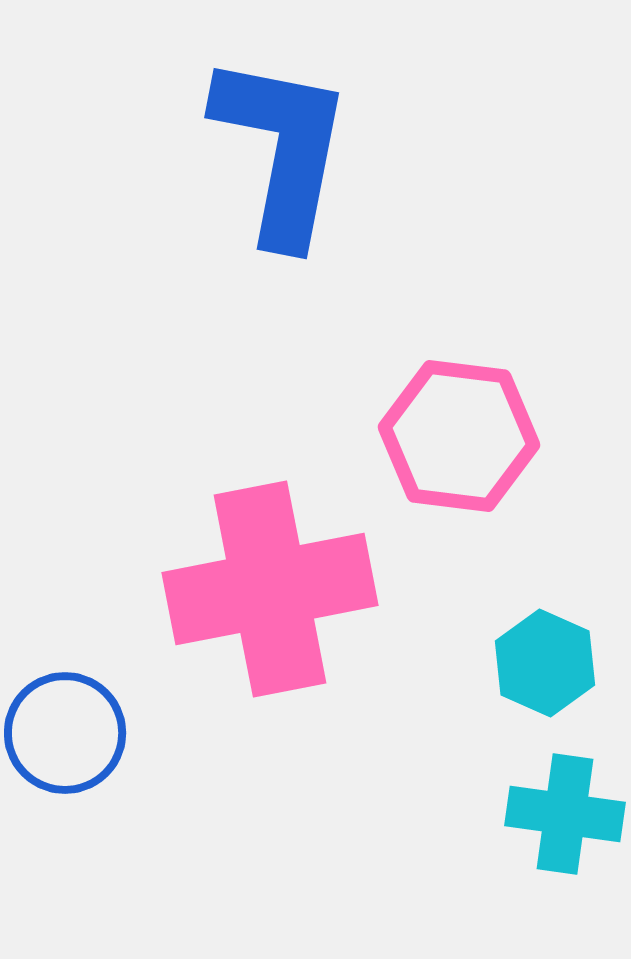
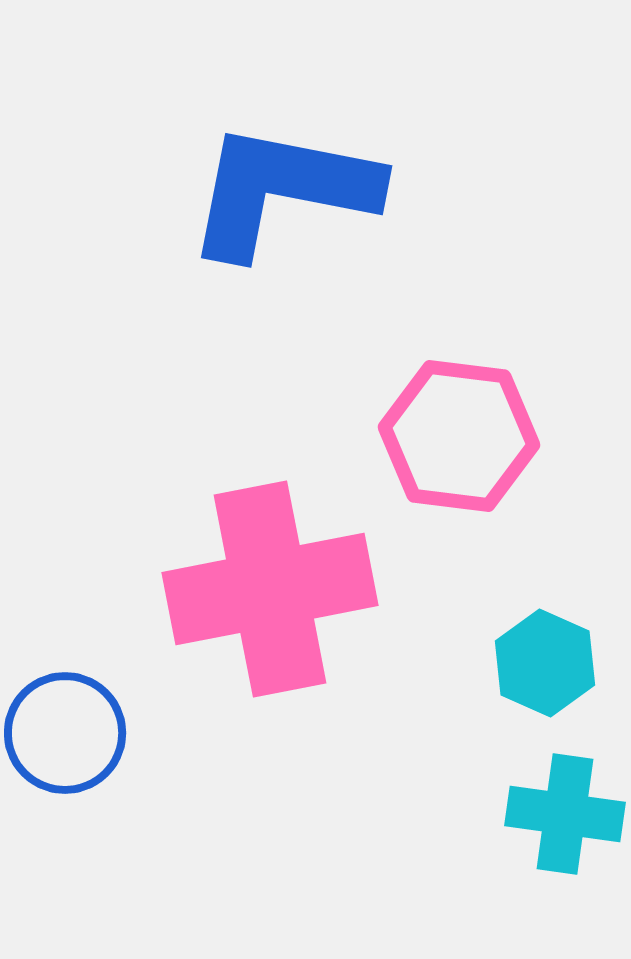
blue L-shape: moved 41 px down; rotated 90 degrees counterclockwise
